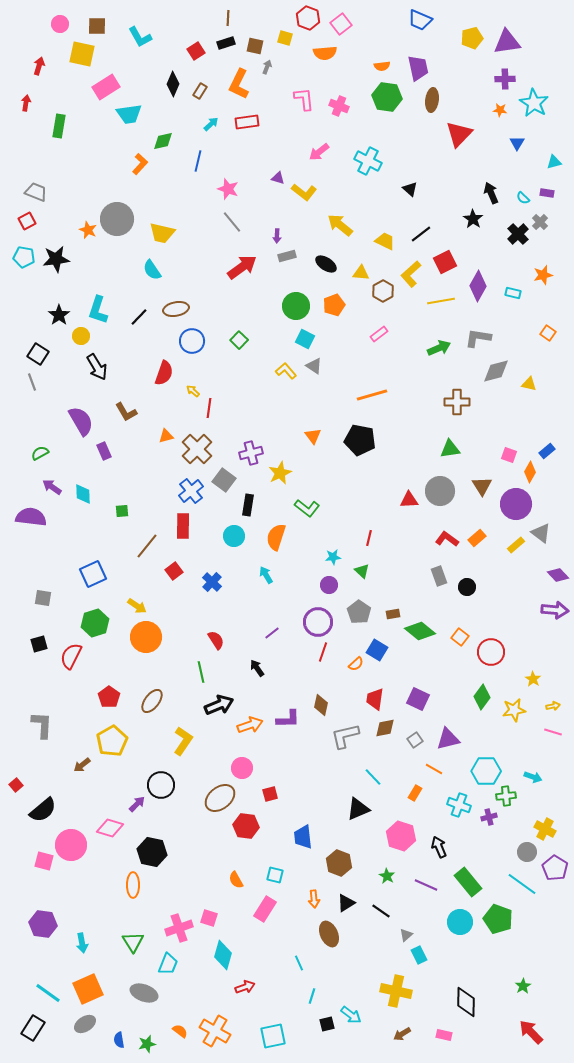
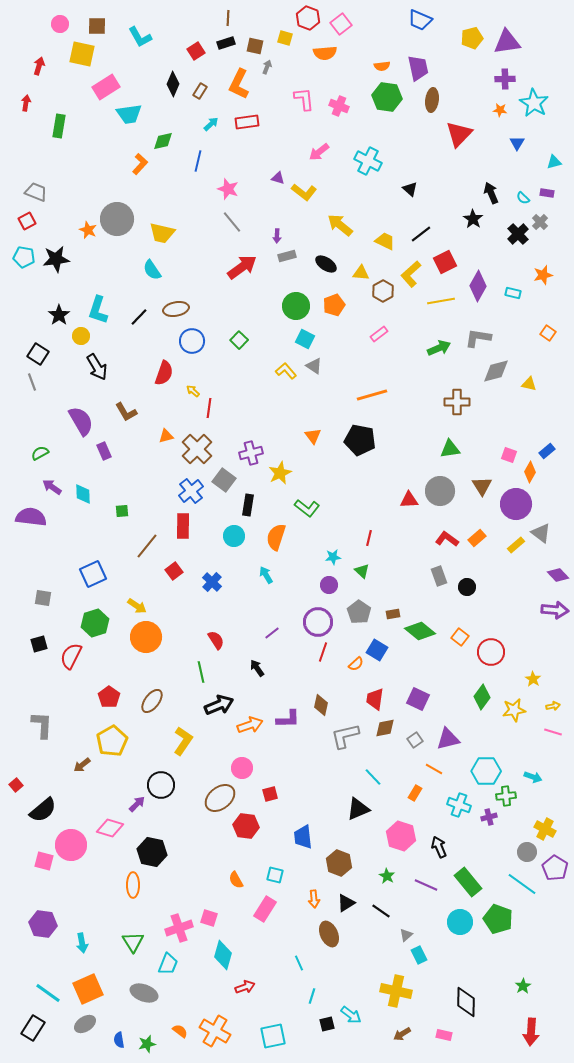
red arrow at (531, 1032): rotated 132 degrees counterclockwise
